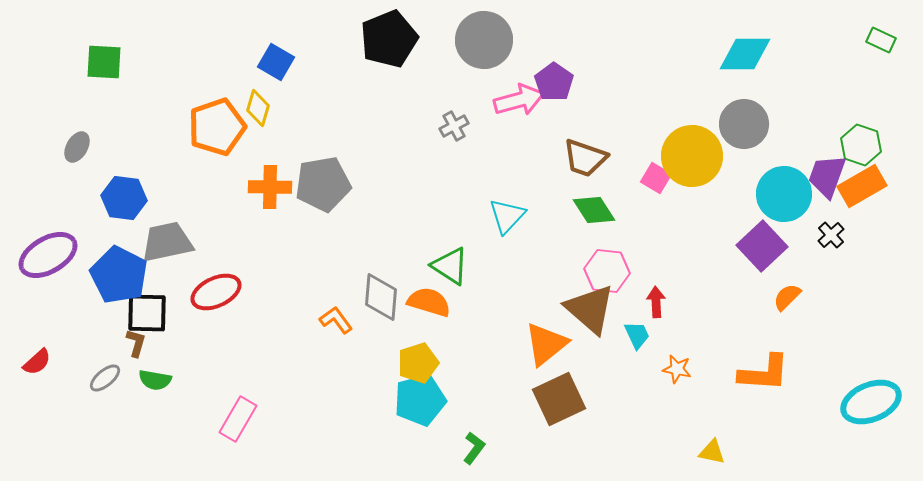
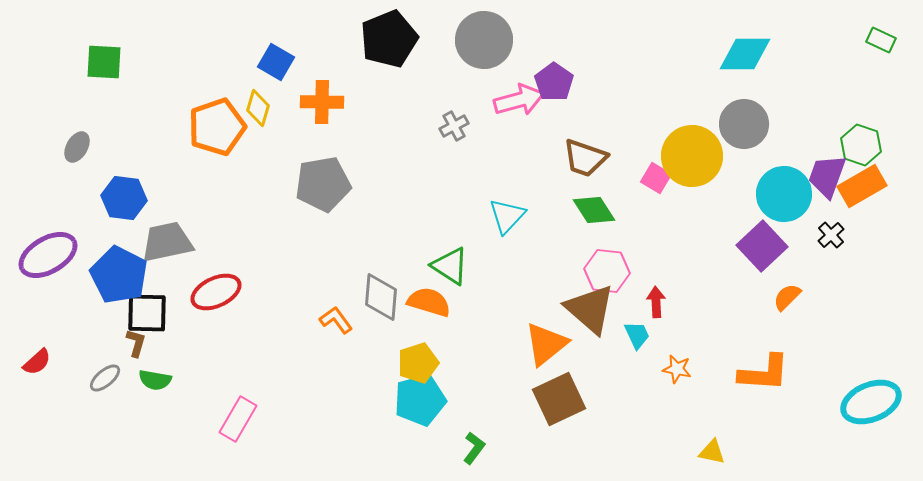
orange cross at (270, 187): moved 52 px right, 85 px up
